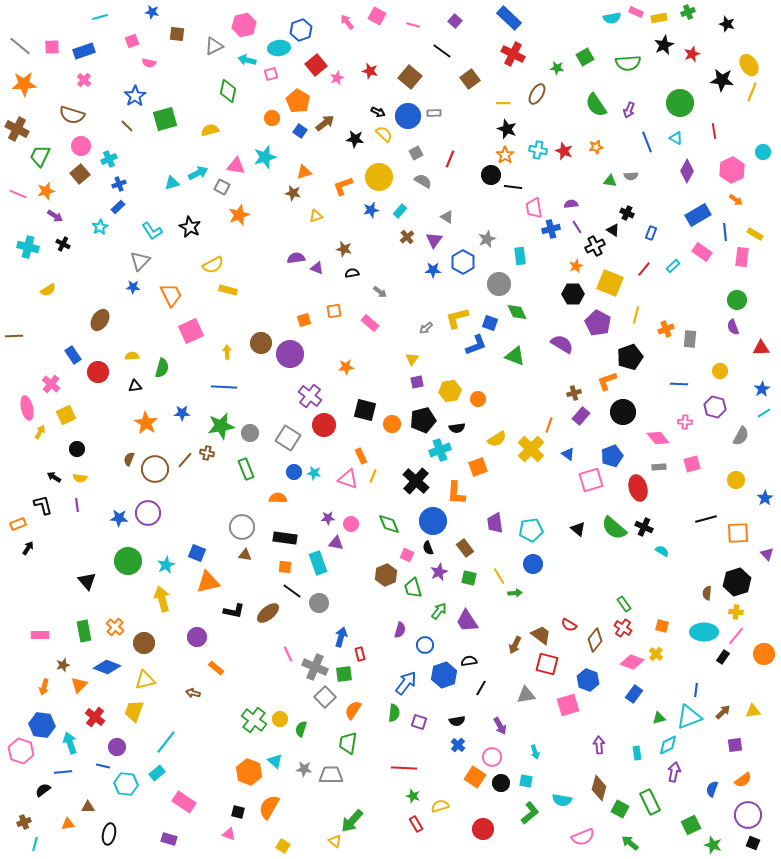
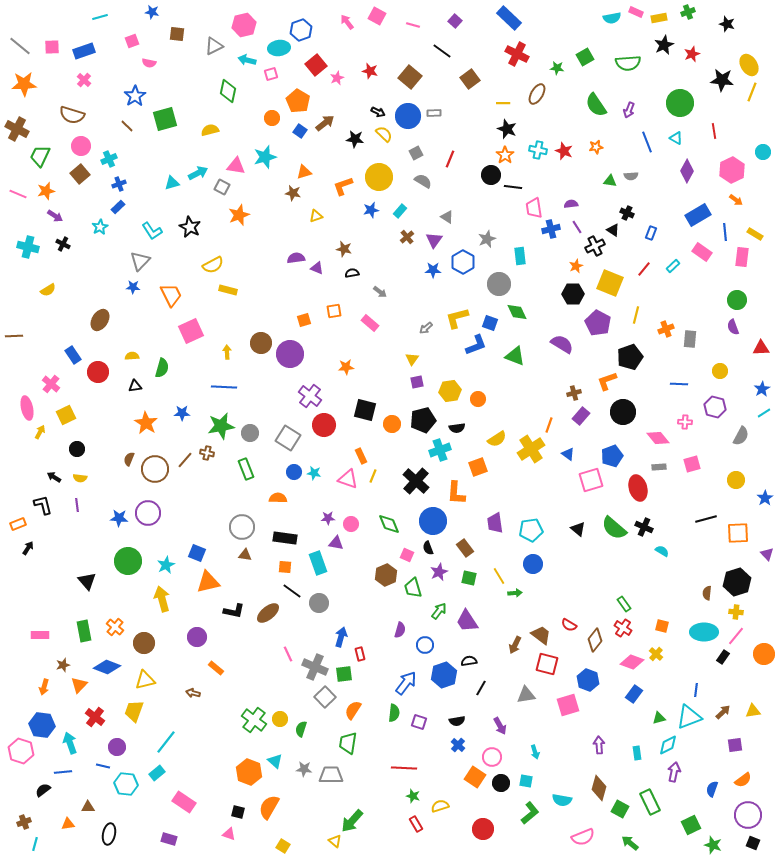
red cross at (513, 54): moved 4 px right
yellow cross at (531, 449): rotated 12 degrees clockwise
